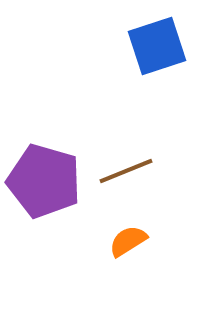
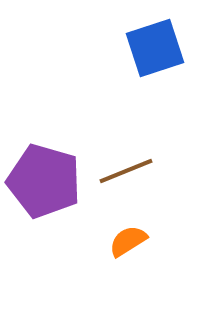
blue square: moved 2 px left, 2 px down
